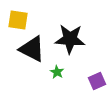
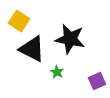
yellow square: moved 1 px right, 1 px down; rotated 25 degrees clockwise
black star: rotated 8 degrees clockwise
